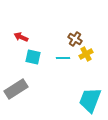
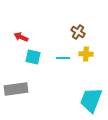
brown cross: moved 3 px right, 7 px up
yellow cross: rotated 32 degrees clockwise
gray rectangle: rotated 25 degrees clockwise
cyan trapezoid: moved 1 px right
